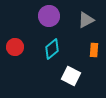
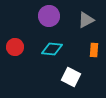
cyan diamond: rotated 45 degrees clockwise
white square: moved 1 px down
